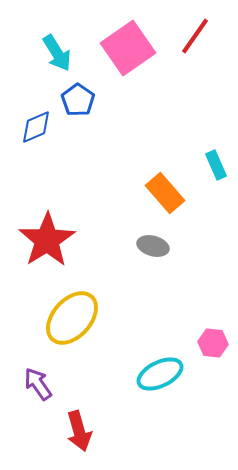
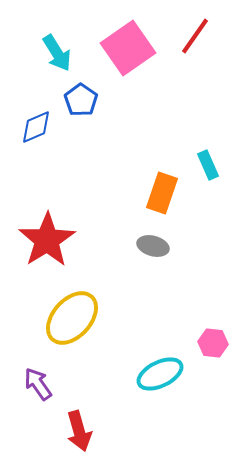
blue pentagon: moved 3 px right
cyan rectangle: moved 8 px left
orange rectangle: moved 3 px left; rotated 60 degrees clockwise
